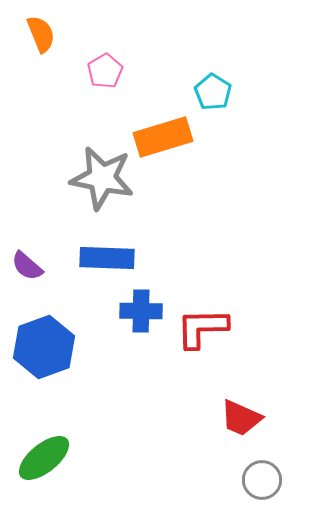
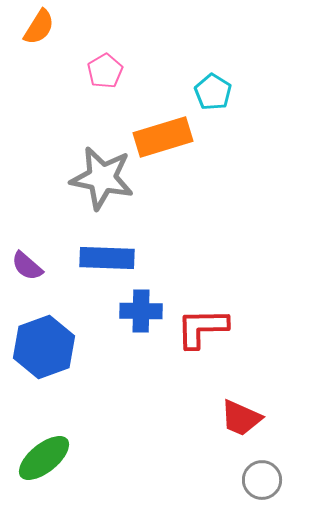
orange semicircle: moved 2 px left, 7 px up; rotated 54 degrees clockwise
